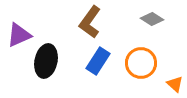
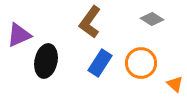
blue rectangle: moved 2 px right, 2 px down
